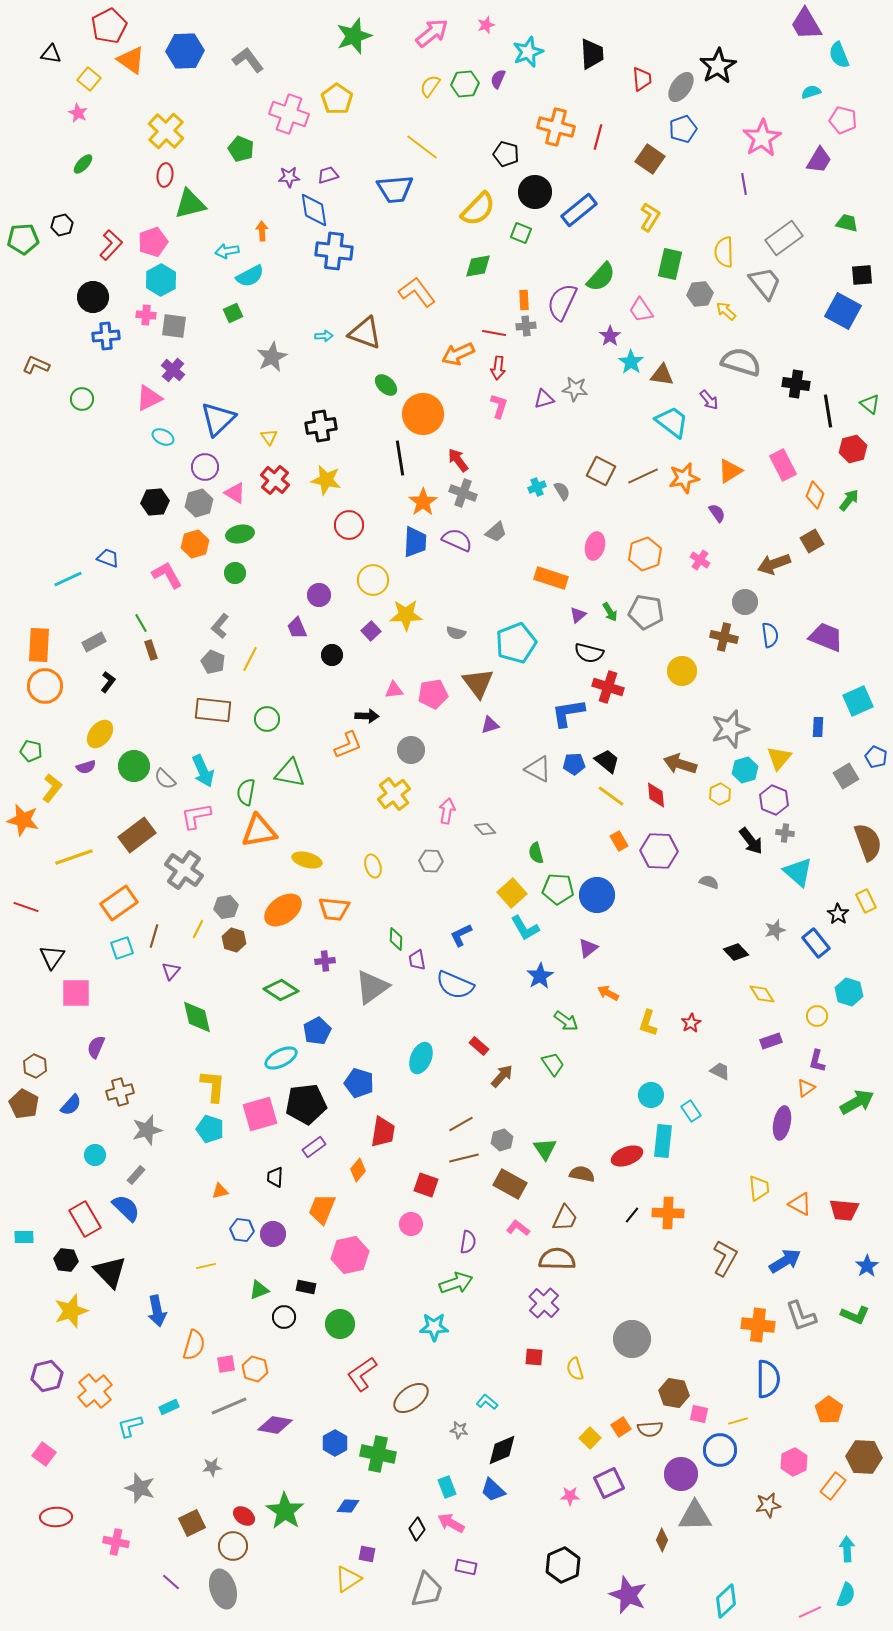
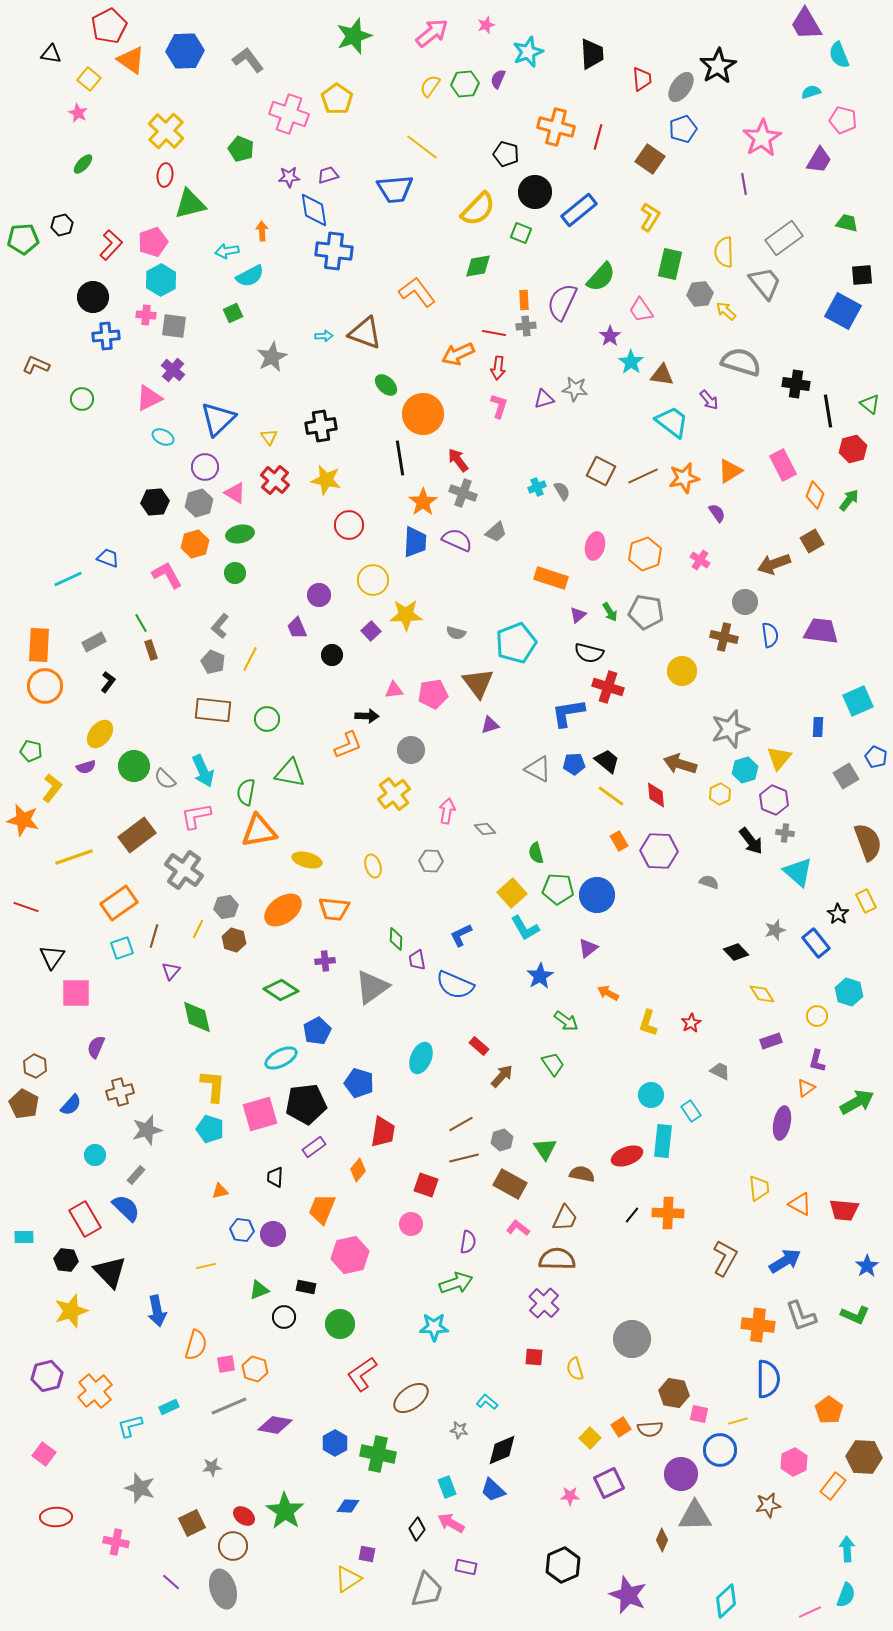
purple trapezoid at (826, 637): moved 5 px left, 6 px up; rotated 15 degrees counterclockwise
orange semicircle at (194, 1345): moved 2 px right
